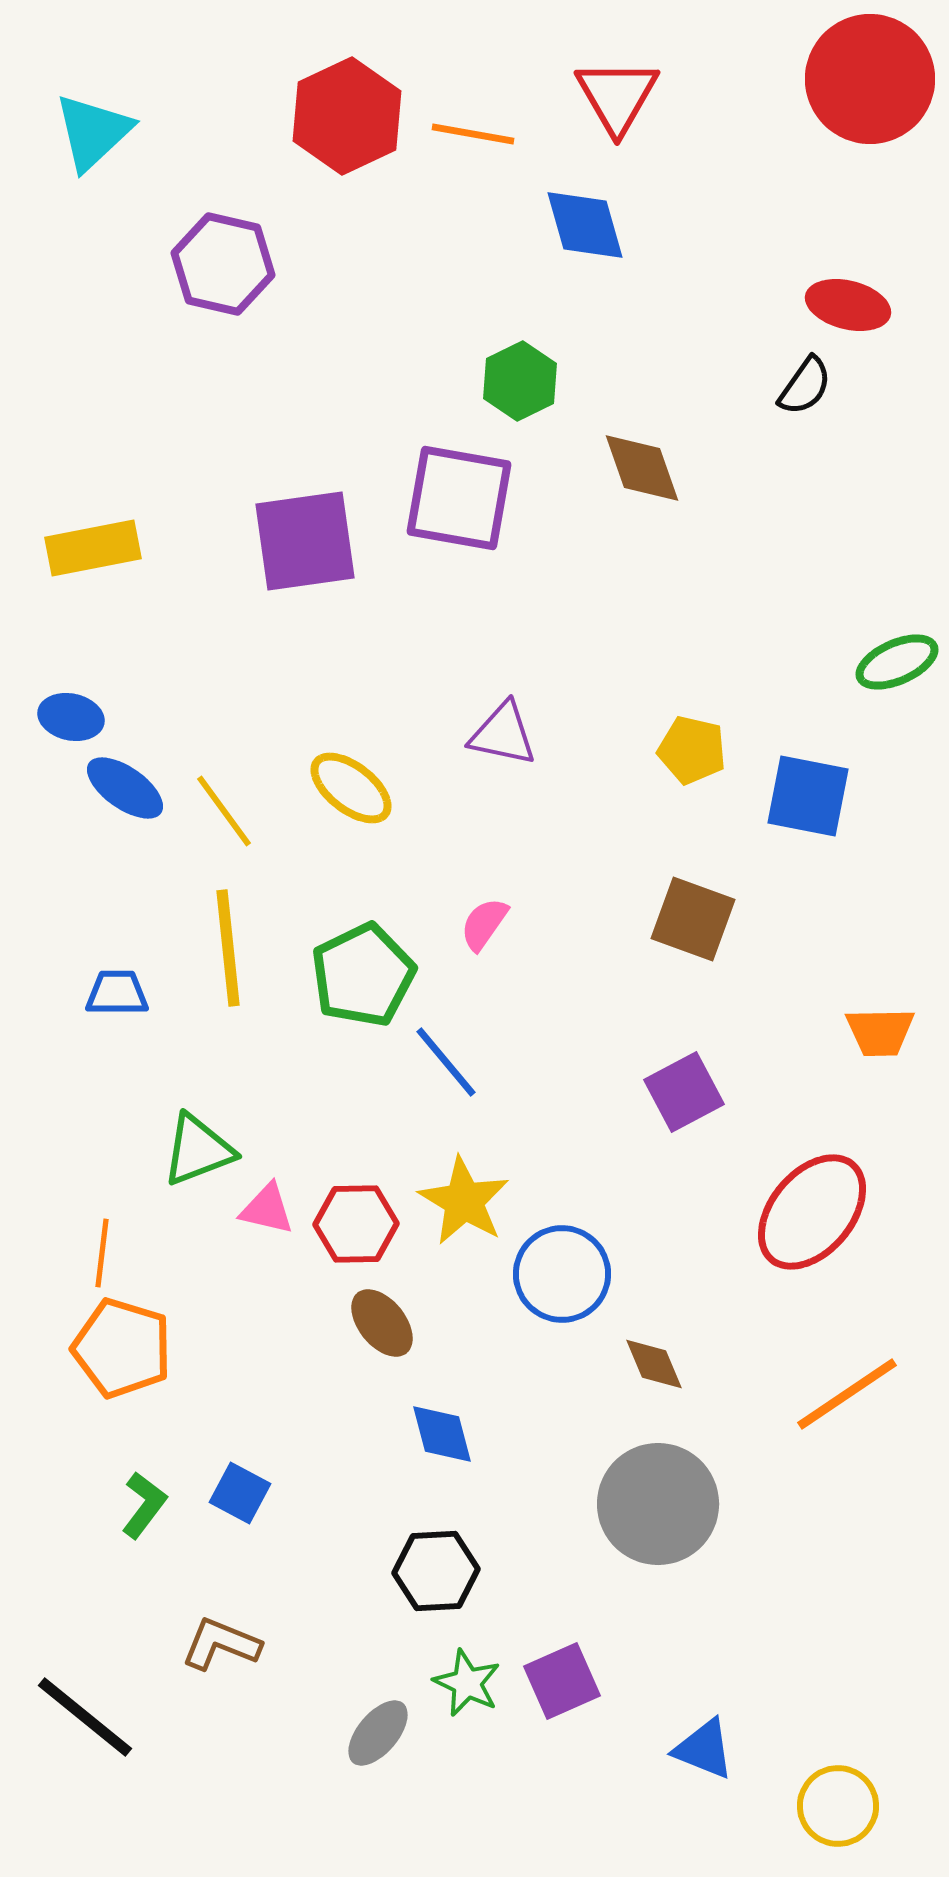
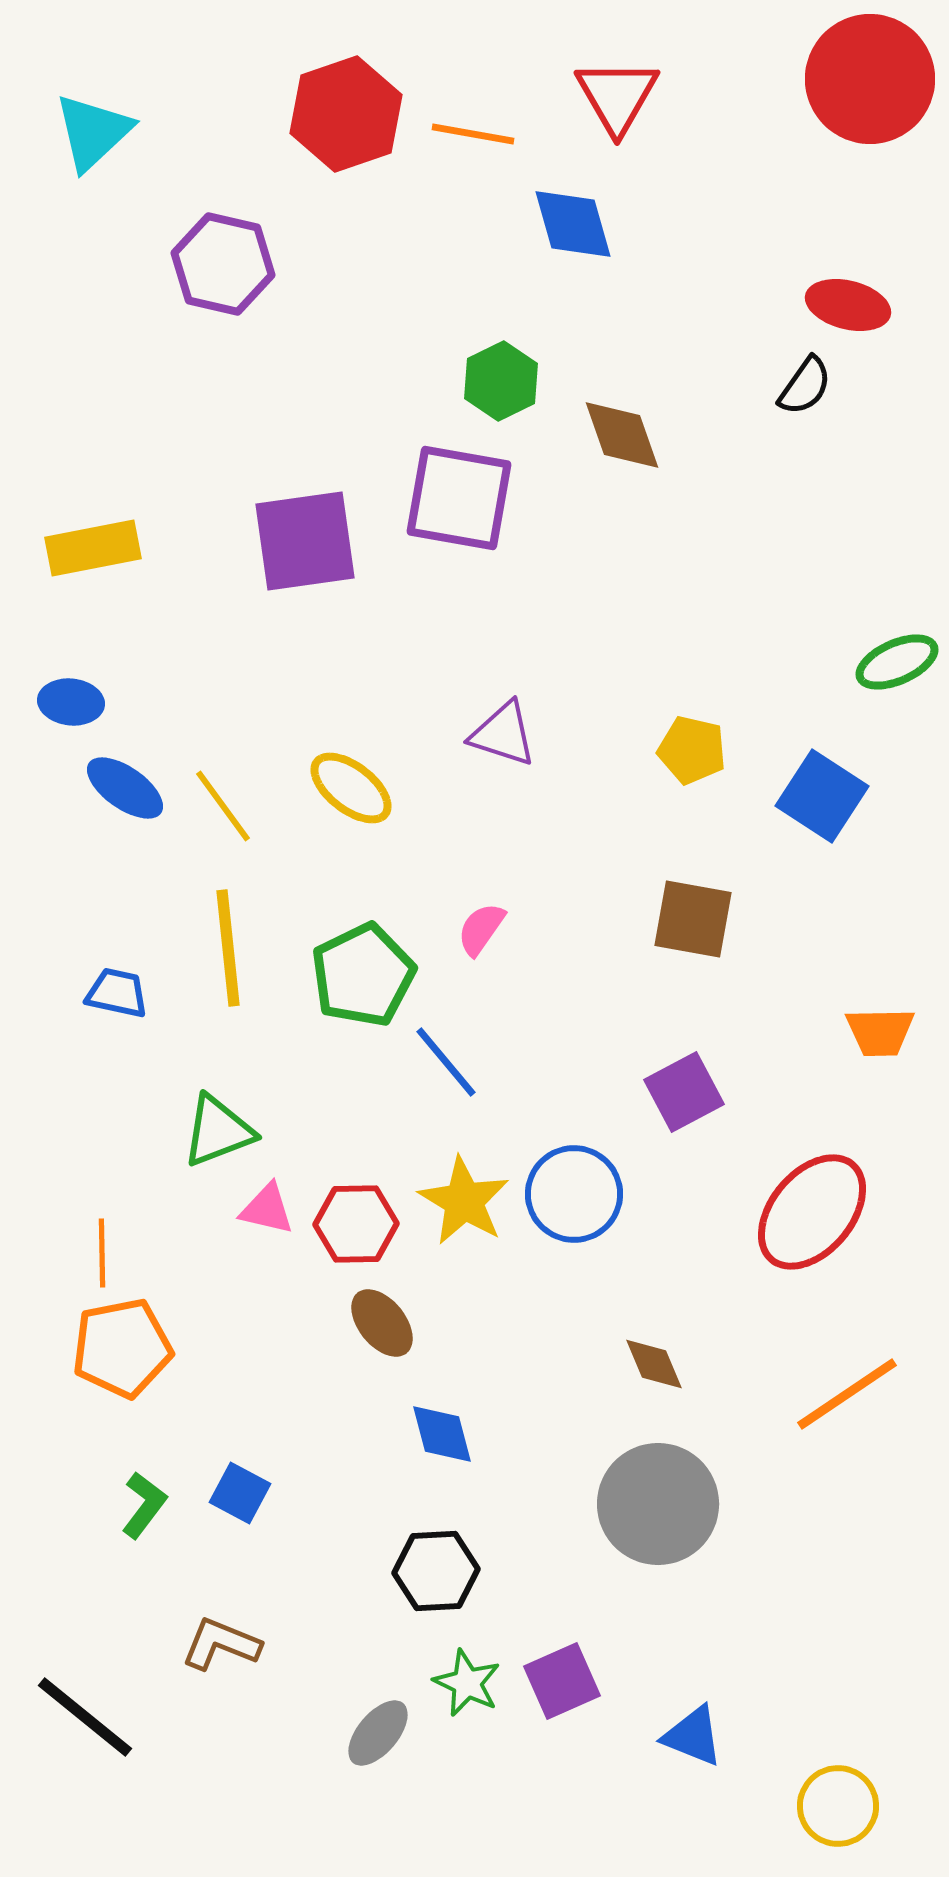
red hexagon at (347, 116): moved 1 px left, 2 px up; rotated 6 degrees clockwise
blue diamond at (585, 225): moved 12 px left, 1 px up
green hexagon at (520, 381): moved 19 px left
brown diamond at (642, 468): moved 20 px left, 33 px up
blue ellipse at (71, 717): moved 15 px up; rotated 6 degrees counterclockwise
purple triangle at (503, 734): rotated 6 degrees clockwise
blue square at (808, 796): moved 14 px right; rotated 22 degrees clockwise
yellow line at (224, 811): moved 1 px left, 5 px up
brown square at (693, 919): rotated 10 degrees counterclockwise
pink semicircle at (484, 924): moved 3 px left, 5 px down
blue trapezoid at (117, 993): rotated 12 degrees clockwise
green triangle at (198, 1150): moved 20 px right, 19 px up
orange line at (102, 1253): rotated 8 degrees counterclockwise
blue circle at (562, 1274): moved 12 px right, 80 px up
orange pentagon at (122, 1348): rotated 28 degrees counterclockwise
blue triangle at (704, 1749): moved 11 px left, 13 px up
